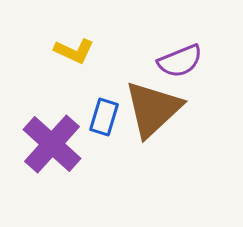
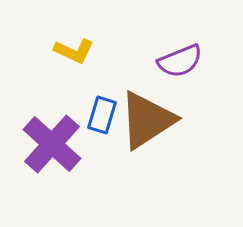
brown triangle: moved 6 px left, 11 px down; rotated 10 degrees clockwise
blue rectangle: moved 2 px left, 2 px up
